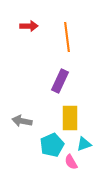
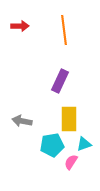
red arrow: moved 9 px left
orange line: moved 3 px left, 7 px up
yellow rectangle: moved 1 px left, 1 px down
cyan pentagon: rotated 15 degrees clockwise
pink semicircle: rotated 63 degrees clockwise
